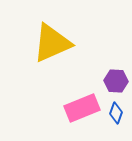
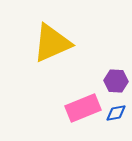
pink rectangle: moved 1 px right
blue diamond: rotated 60 degrees clockwise
